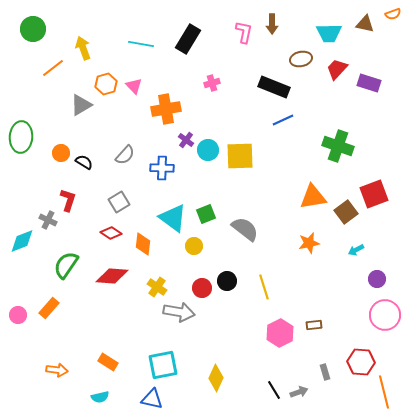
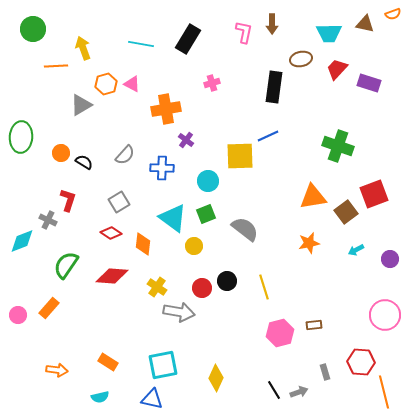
orange line at (53, 68): moved 3 px right, 2 px up; rotated 35 degrees clockwise
pink triangle at (134, 86): moved 2 px left, 2 px up; rotated 18 degrees counterclockwise
black rectangle at (274, 87): rotated 76 degrees clockwise
blue line at (283, 120): moved 15 px left, 16 px down
cyan circle at (208, 150): moved 31 px down
purple circle at (377, 279): moved 13 px right, 20 px up
pink hexagon at (280, 333): rotated 12 degrees clockwise
